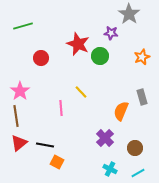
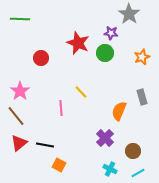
green line: moved 3 px left, 7 px up; rotated 18 degrees clockwise
red star: moved 1 px up
green circle: moved 5 px right, 3 px up
orange semicircle: moved 2 px left
brown line: rotated 30 degrees counterclockwise
brown circle: moved 2 px left, 3 px down
orange square: moved 2 px right, 3 px down
